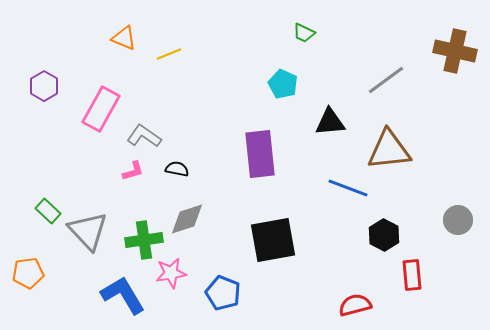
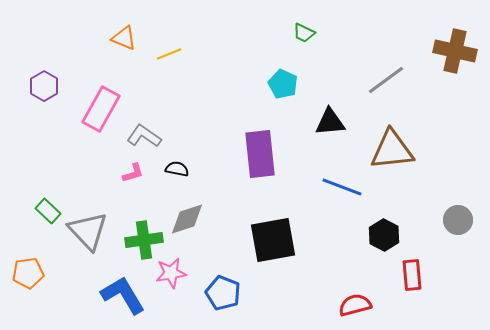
brown triangle: moved 3 px right
pink L-shape: moved 2 px down
blue line: moved 6 px left, 1 px up
